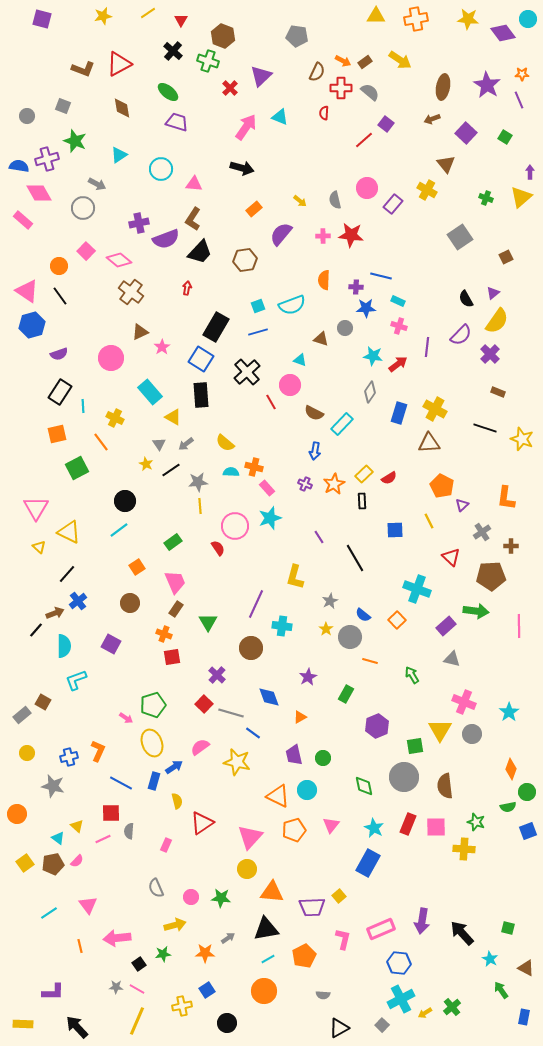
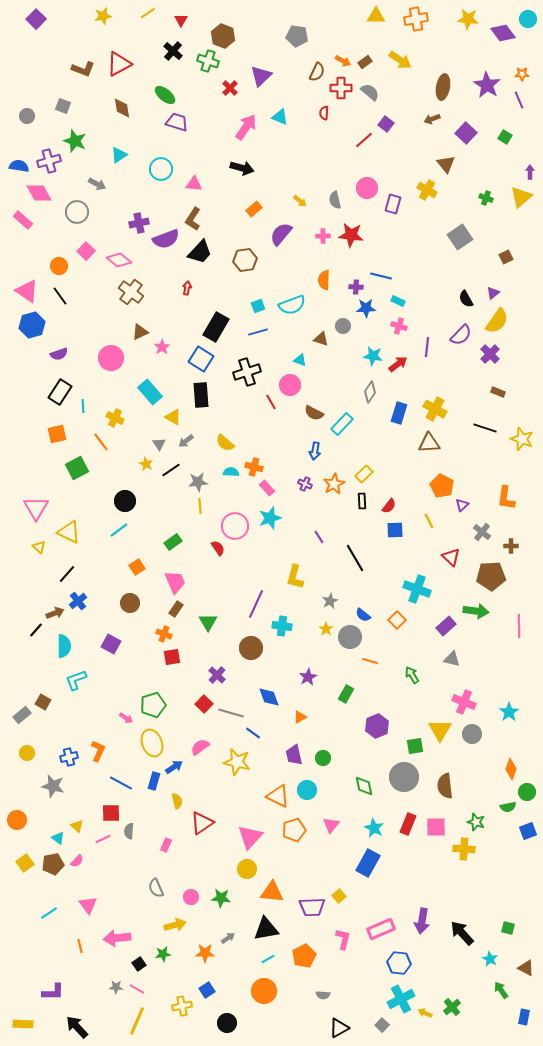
purple square at (42, 19): moved 6 px left; rotated 30 degrees clockwise
green ellipse at (168, 92): moved 3 px left, 3 px down
purple cross at (47, 159): moved 2 px right, 2 px down
purple rectangle at (393, 204): rotated 24 degrees counterclockwise
gray circle at (83, 208): moved 6 px left, 4 px down
gray circle at (345, 328): moved 2 px left, 2 px up
black cross at (247, 372): rotated 24 degrees clockwise
gray arrow at (186, 444): moved 3 px up
red semicircle at (389, 478): moved 28 px down; rotated 21 degrees counterclockwise
gray cross at (482, 532): rotated 18 degrees counterclockwise
orange circle at (17, 814): moved 6 px down
yellow arrow at (425, 1013): rotated 56 degrees clockwise
